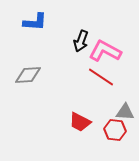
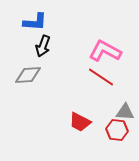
black arrow: moved 38 px left, 5 px down
red hexagon: moved 2 px right
